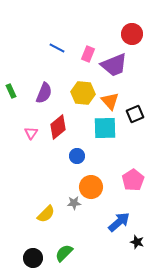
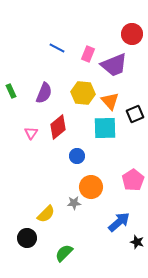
black circle: moved 6 px left, 20 px up
